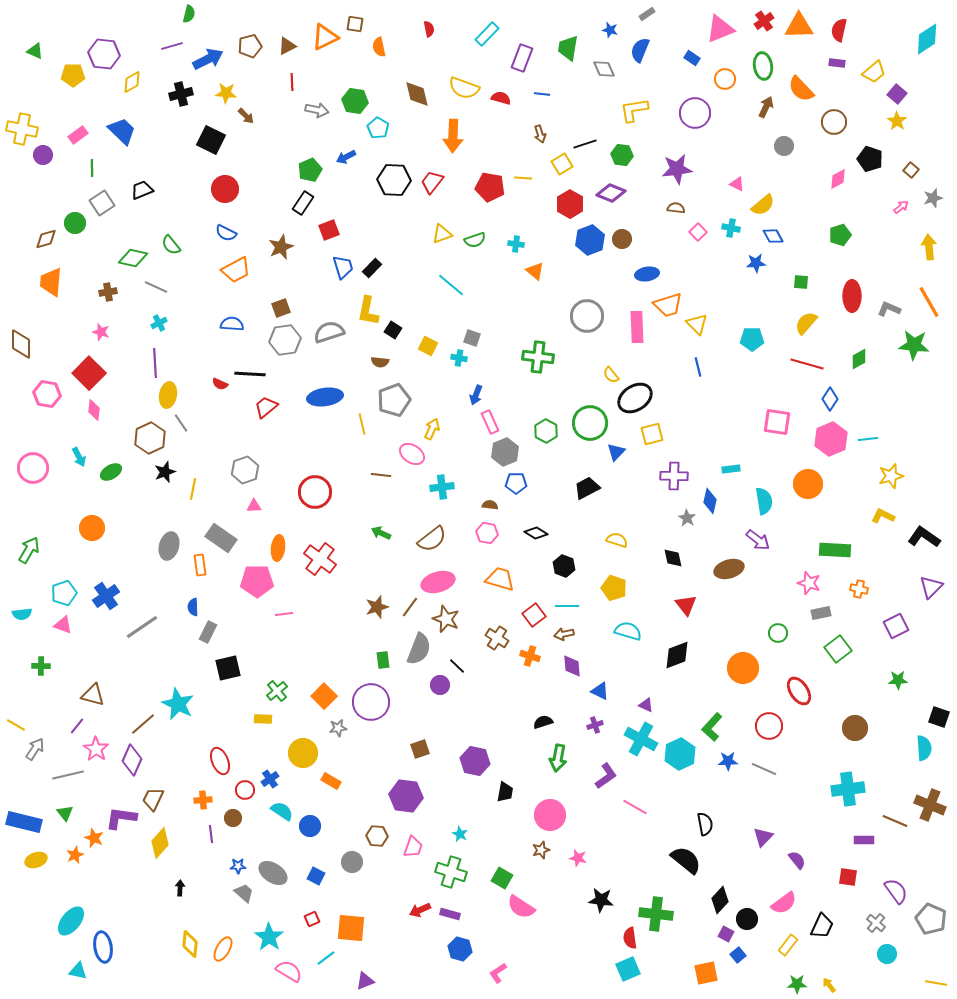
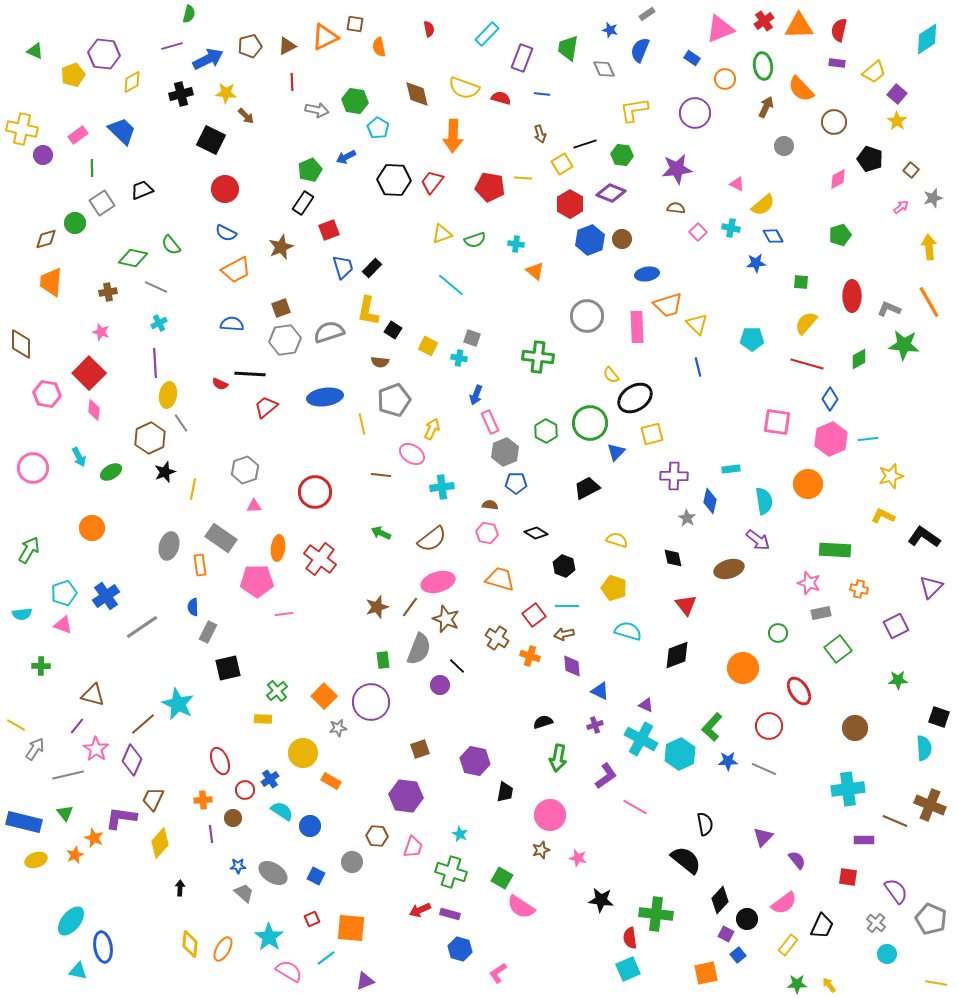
yellow pentagon at (73, 75): rotated 20 degrees counterclockwise
green star at (914, 345): moved 10 px left
